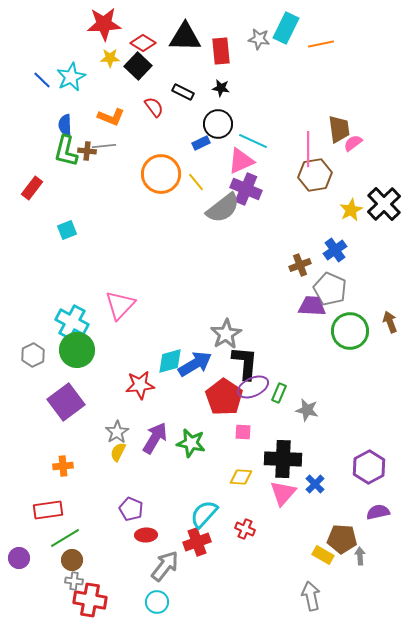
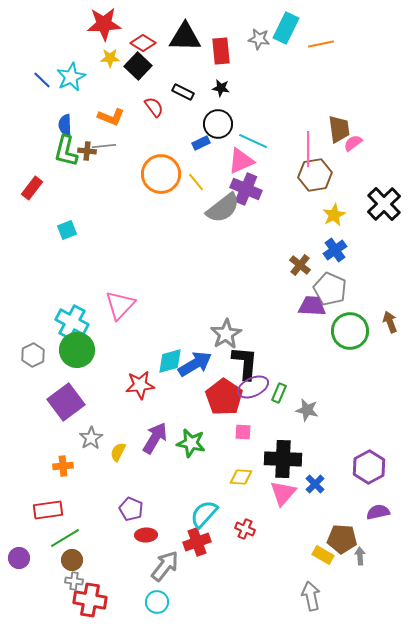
yellow star at (351, 210): moved 17 px left, 5 px down
brown cross at (300, 265): rotated 30 degrees counterclockwise
gray star at (117, 432): moved 26 px left, 6 px down
